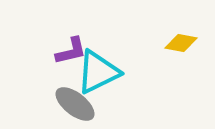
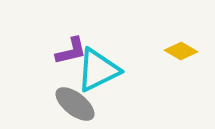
yellow diamond: moved 8 px down; rotated 20 degrees clockwise
cyan triangle: moved 2 px up
